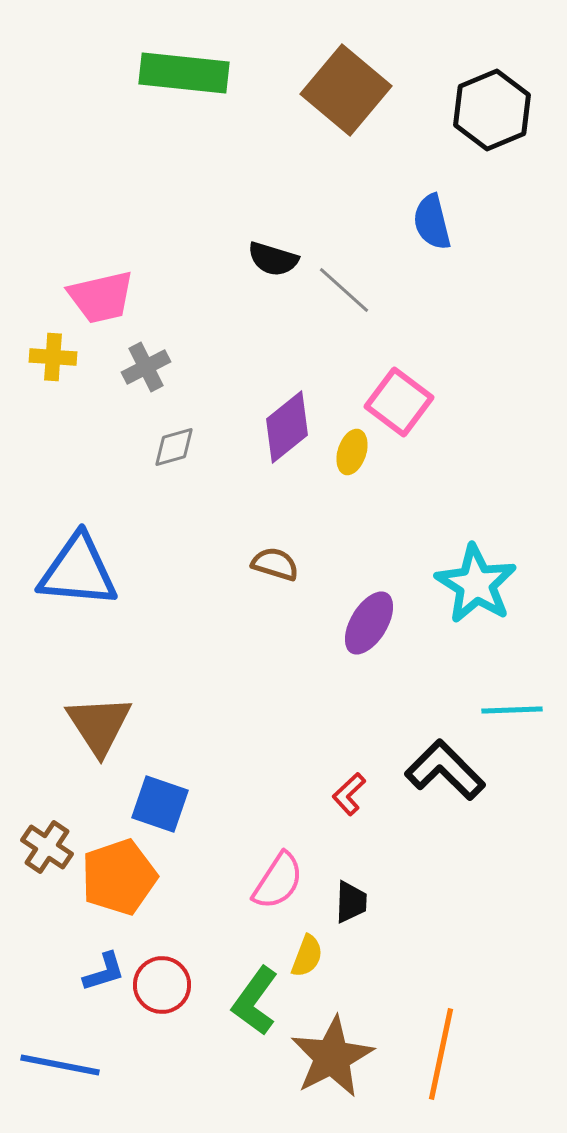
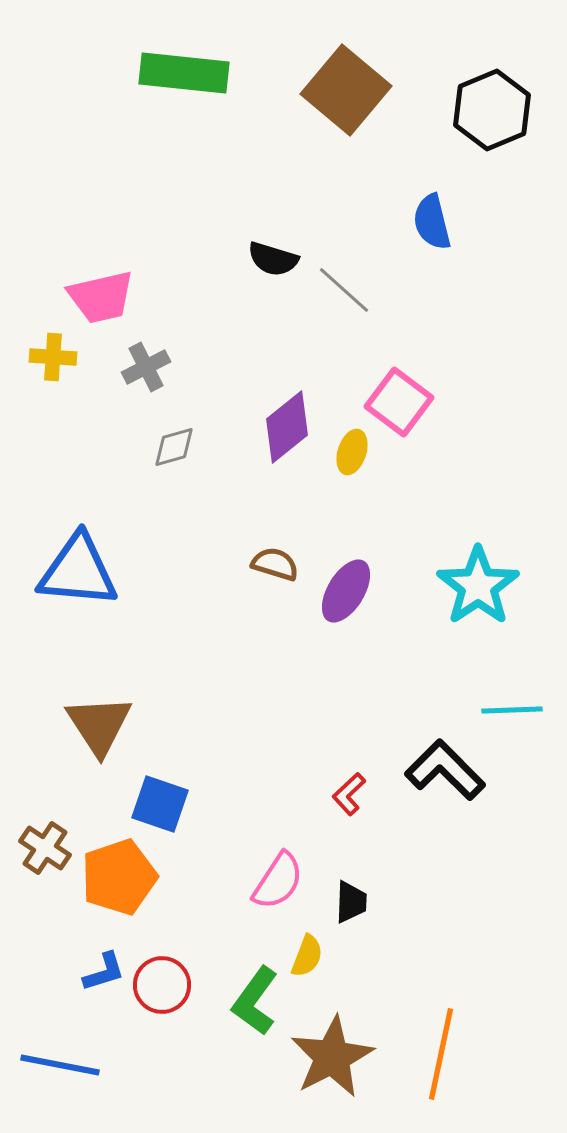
cyan star: moved 2 px right, 2 px down; rotated 6 degrees clockwise
purple ellipse: moved 23 px left, 32 px up
brown cross: moved 2 px left, 1 px down
